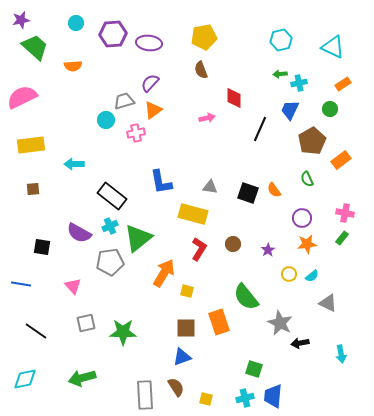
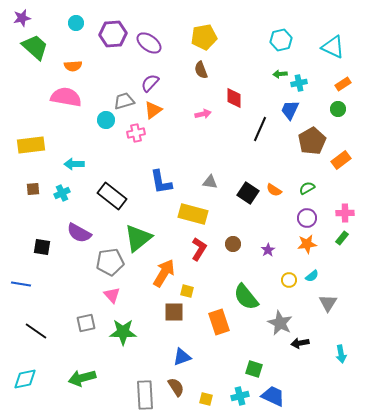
purple star at (21, 20): moved 1 px right, 2 px up
purple ellipse at (149, 43): rotated 30 degrees clockwise
pink semicircle at (22, 97): moved 44 px right; rotated 36 degrees clockwise
green circle at (330, 109): moved 8 px right
pink arrow at (207, 118): moved 4 px left, 4 px up
green semicircle at (307, 179): moved 9 px down; rotated 84 degrees clockwise
gray triangle at (210, 187): moved 5 px up
orange semicircle at (274, 190): rotated 21 degrees counterclockwise
black square at (248, 193): rotated 15 degrees clockwise
pink cross at (345, 213): rotated 12 degrees counterclockwise
purple circle at (302, 218): moved 5 px right
cyan cross at (110, 226): moved 48 px left, 33 px up
yellow circle at (289, 274): moved 6 px down
pink triangle at (73, 286): moved 39 px right, 9 px down
gray triangle at (328, 303): rotated 36 degrees clockwise
brown square at (186, 328): moved 12 px left, 16 px up
blue trapezoid at (273, 396): rotated 110 degrees clockwise
cyan cross at (245, 398): moved 5 px left, 2 px up
